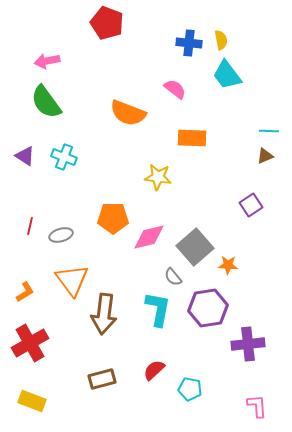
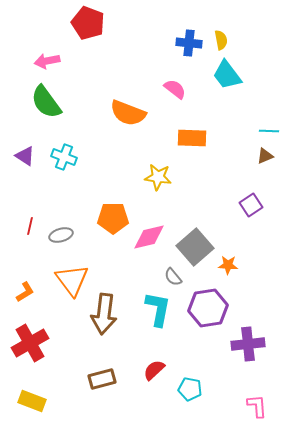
red pentagon: moved 19 px left
